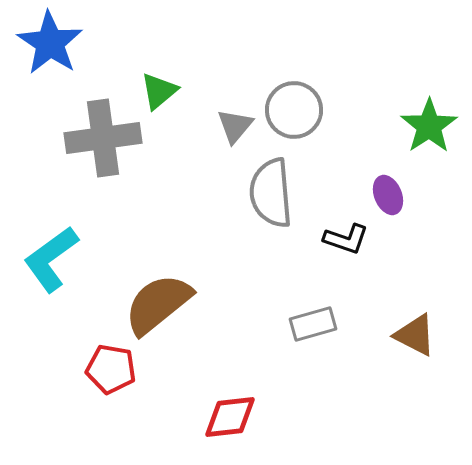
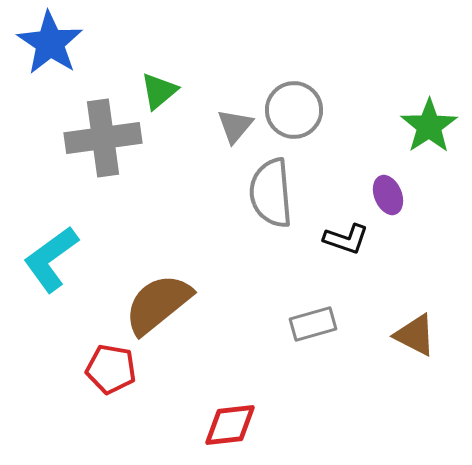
red diamond: moved 8 px down
